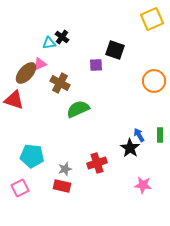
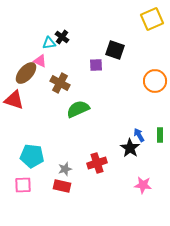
pink triangle: moved 3 px up; rotated 48 degrees clockwise
orange circle: moved 1 px right
pink square: moved 3 px right, 3 px up; rotated 24 degrees clockwise
